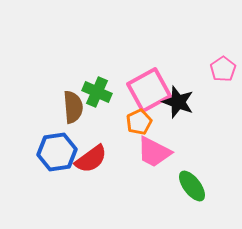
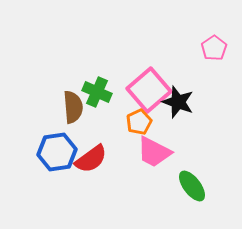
pink pentagon: moved 9 px left, 21 px up
pink square: rotated 12 degrees counterclockwise
